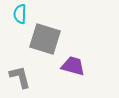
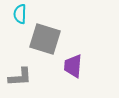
purple trapezoid: rotated 100 degrees counterclockwise
gray L-shape: rotated 100 degrees clockwise
